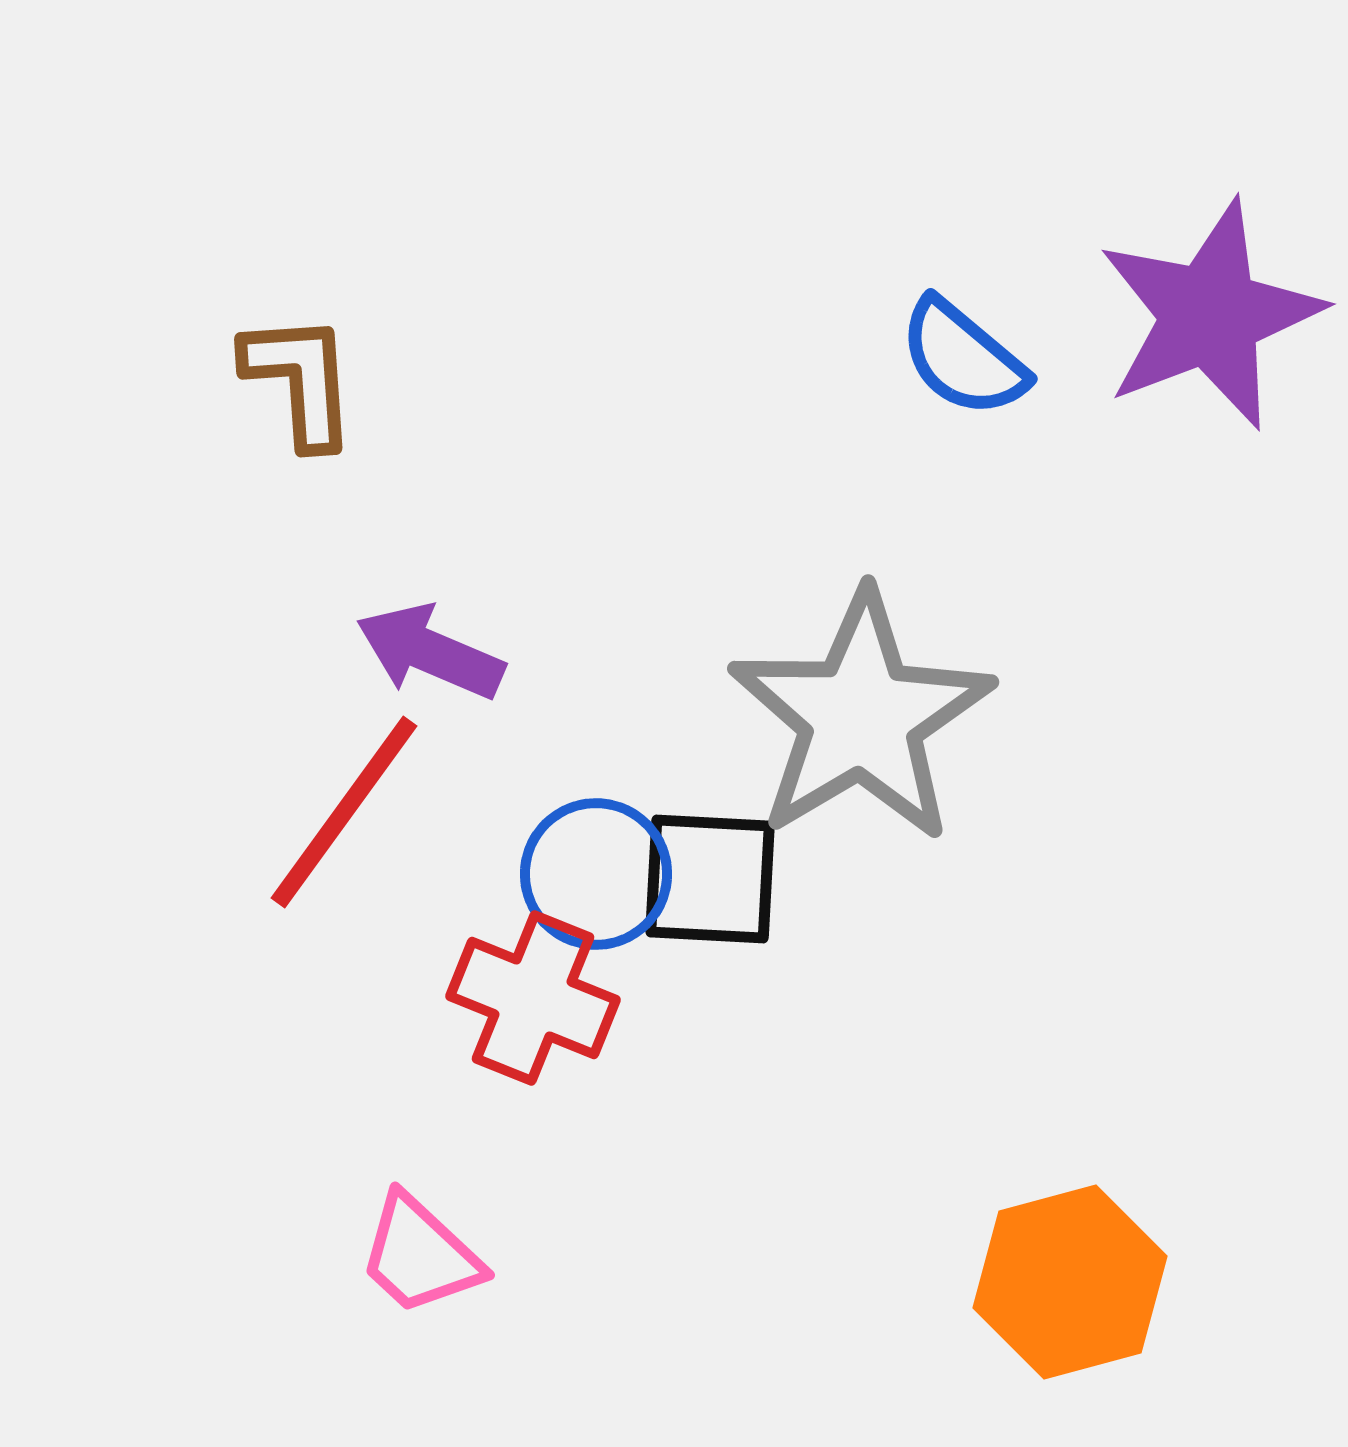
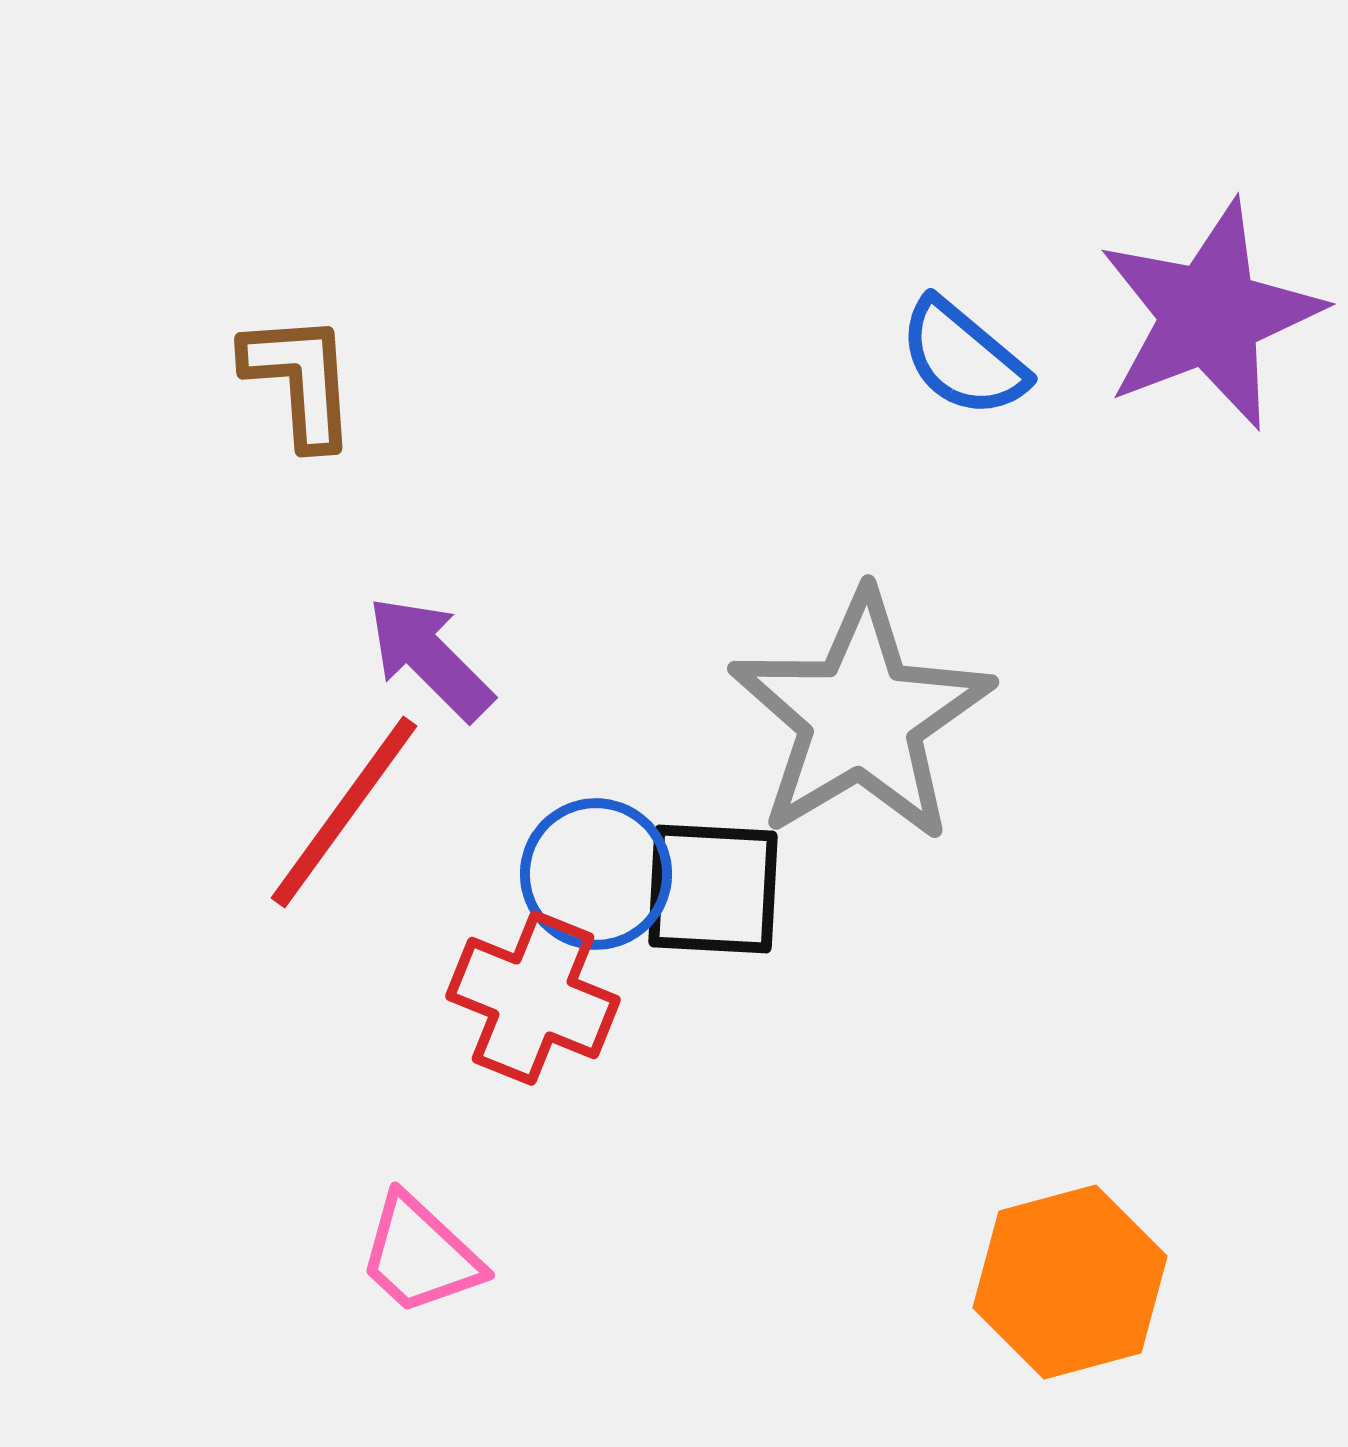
purple arrow: moved 6 px down; rotated 22 degrees clockwise
black square: moved 3 px right, 10 px down
